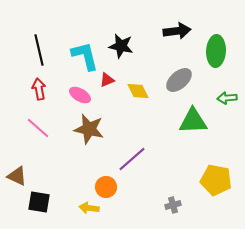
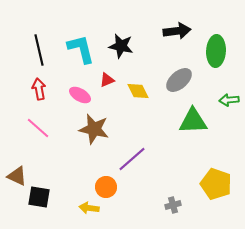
cyan L-shape: moved 4 px left, 7 px up
green arrow: moved 2 px right, 2 px down
brown star: moved 5 px right
yellow pentagon: moved 4 px down; rotated 8 degrees clockwise
black square: moved 5 px up
